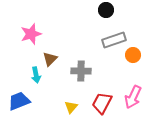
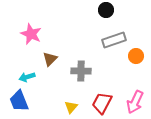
pink star: rotated 30 degrees counterclockwise
orange circle: moved 3 px right, 1 px down
cyan arrow: moved 9 px left, 2 px down; rotated 84 degrees clockwise
pink arrow: moved 2 px right, 5 px down
blue trapezoid: rotated 90 degrees counterclockwise
